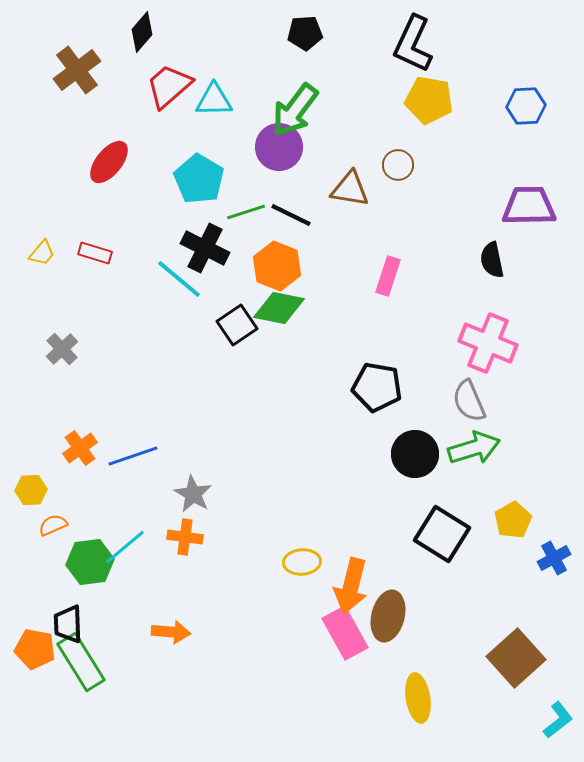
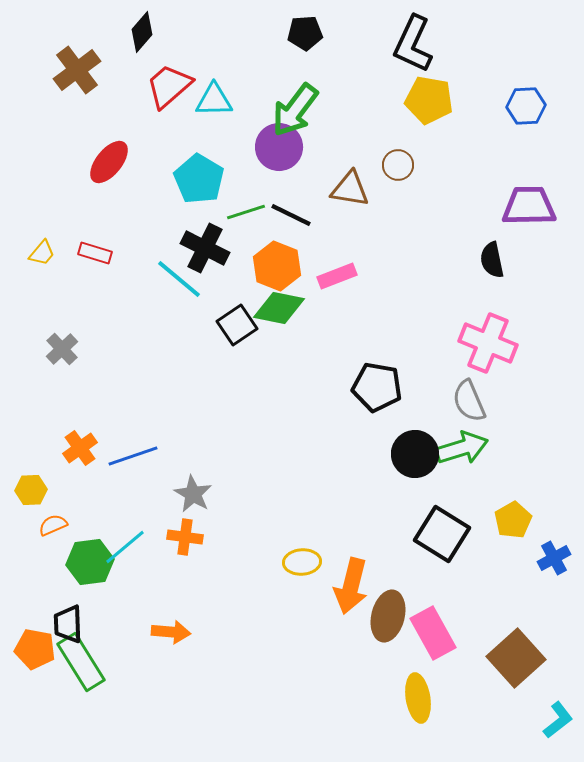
pink rectangle at (388, 276): moved 51 px left; rotated 51 degrees clockwise
green arrow at (474, 448): moved 12 px left
pink rectangle at (345, 633): moved 88 px right
